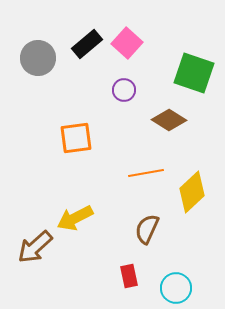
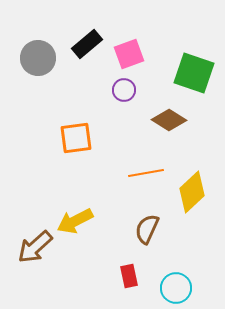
pink square: moved 2 px right, 11 px down; rotated 28 degrees clockwise
yellow arrow: moved 3 px down
